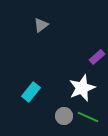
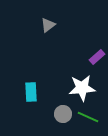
gray triangle: moved 7 px right
white star: rotated 16 degrees clockwise
cyan rectangle: rotated 42 degrees counterclockwise
gray circle: moved 1 px left, 2 px up
